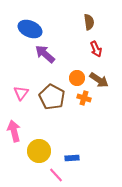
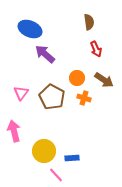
brown arrow: moved 5 px right
yellow circle: moved 5 px right
